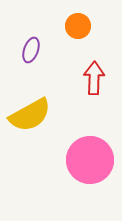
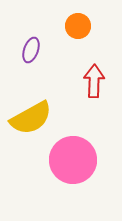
red arrow: moved 3 px down
yellow semicircle: moved 1 px right, 3 px down
pink circle: moved 17 px left
